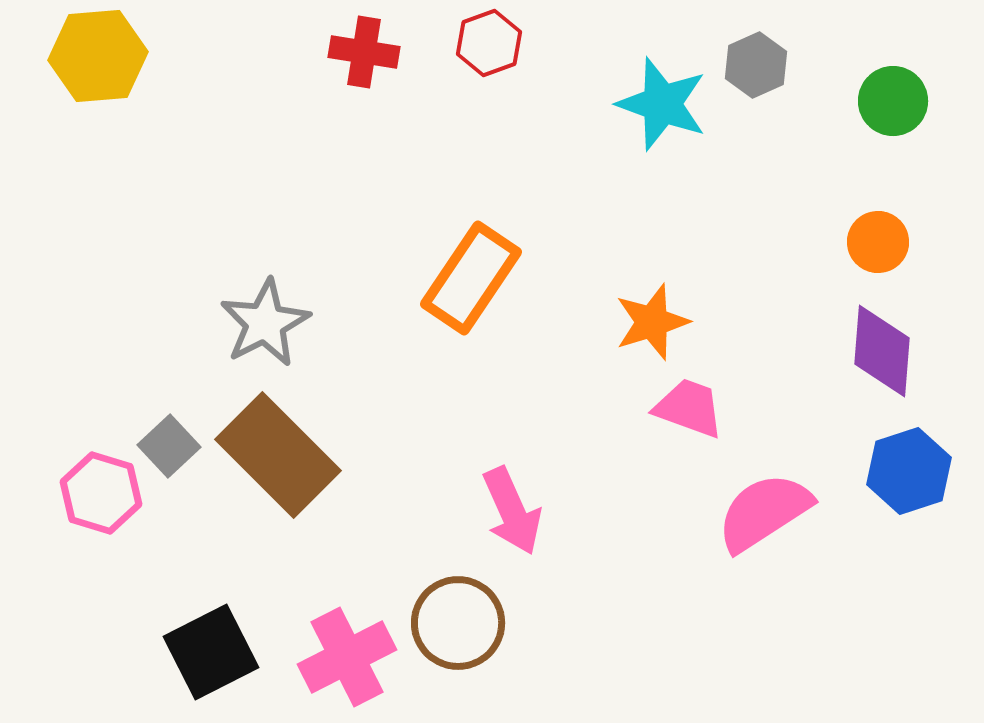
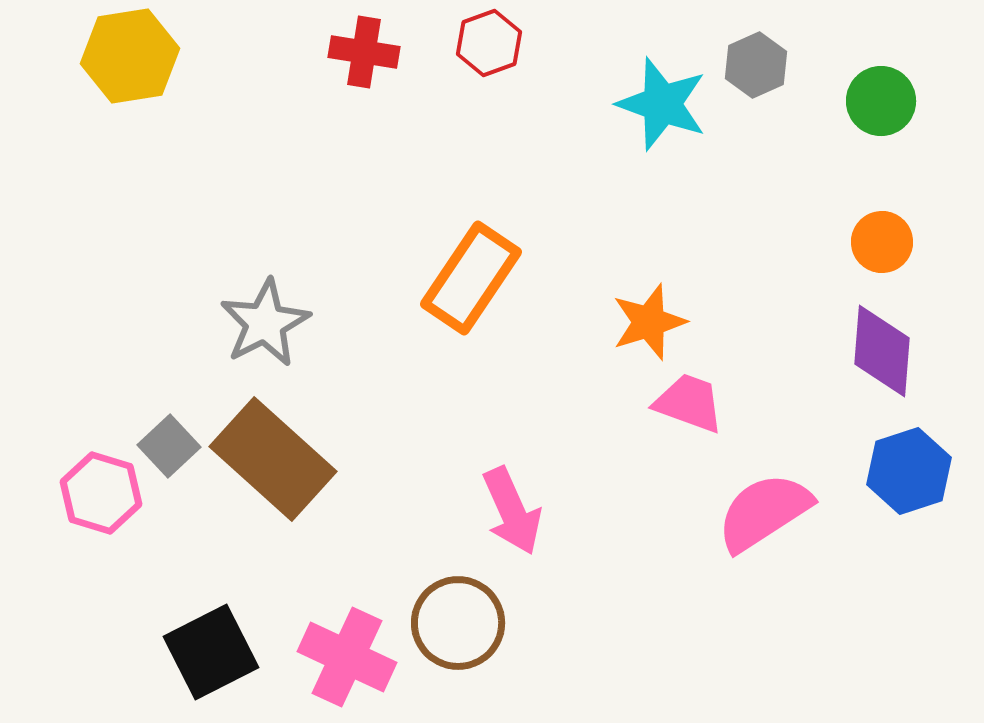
yellow hexagon: moved 32 px right; rotated 4 degrees counterclockwise
green circle: moved 12 px left
orange circle: moved 4 px right
orange star: moved 3 px left
pink trapezoid: moved 5 px up
brown rectangle: moved 5 px left, 4 px down; rotated 3 degrees counterclockwise
pink cross: rotated 38 degrees counterclockwise
